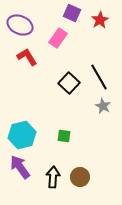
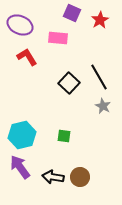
pink rectangle: rotated 60 degrees clockwise
black arrow: rotated 85 degrees counterclockwise
